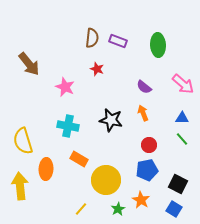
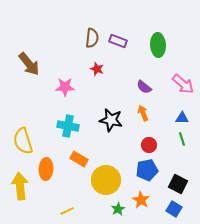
pink star: rotated 24 degrees counterclockwise
green line: rotated 24 degrees clockwise
yellow line: moved 14 px left, 2 px down; rotated 24 degrees clockwise
